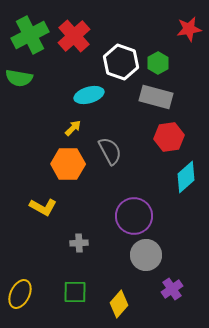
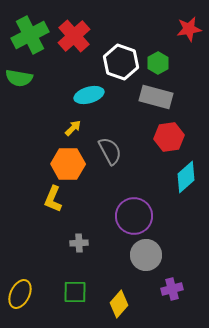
yellow L-shape: moved 10 px right, 8 px up; rotated 84 degrees clockwise
purple cross: rotated 20 degrees clockwise
